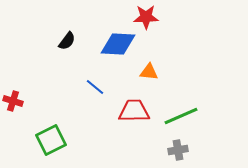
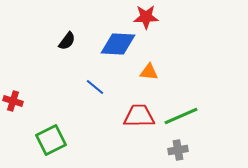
red trapezoid: moved 5 px right, 5 px down
